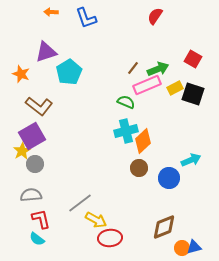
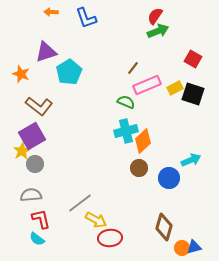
green arrow: moved 38 px up
brown diamond: rotated 52 degrees counterclockwise
